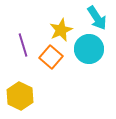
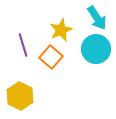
cyan circle: moved 7 px right
